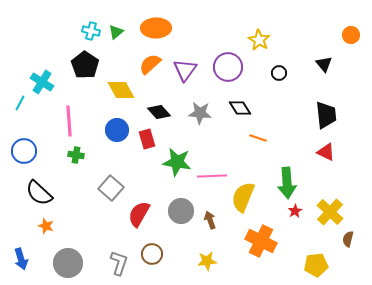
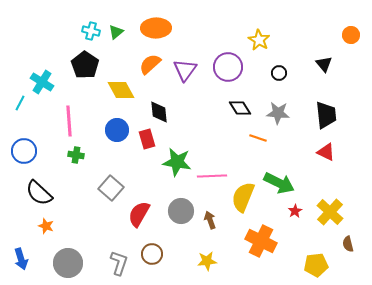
black diamond at (159, 112): rotated 35 degrees clockwise
gray star at (200, 113): moved 78 px right
green arrow at (287, 183): moved 8 px left; rotated 60 degrees counterclockwise
brown semicircle at (348, 239): moved 5 px down; rotated 28 degrees counterclockwise
